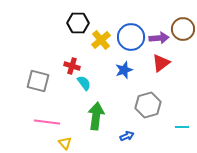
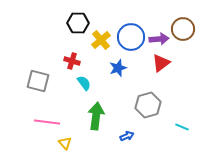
purple arrow: moved 1 px down
red cross: moved 5 px up
blue star: moved 6 px left, 2 px up
cyan line: rotated 24 degrees clockwise
